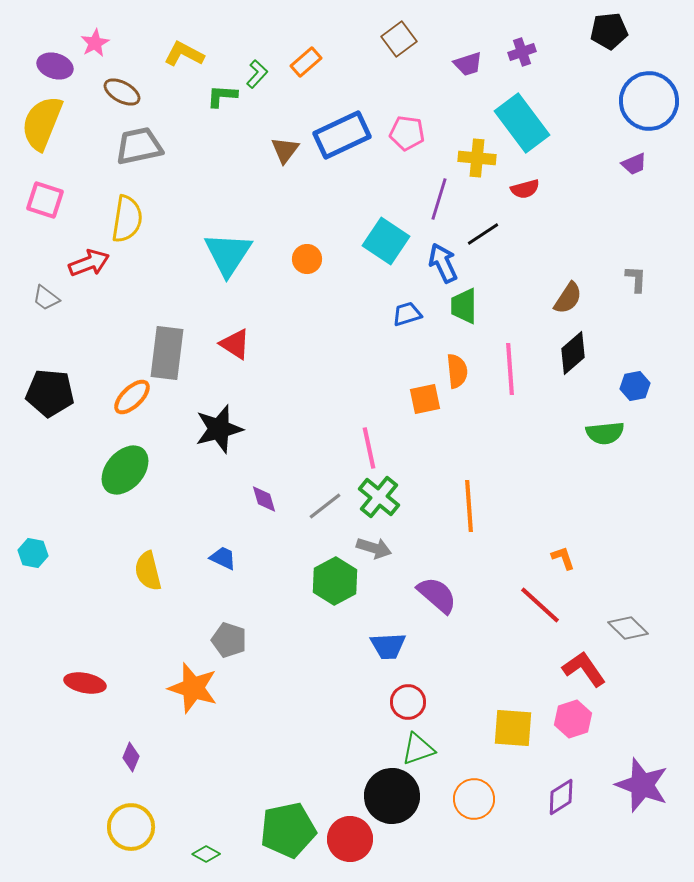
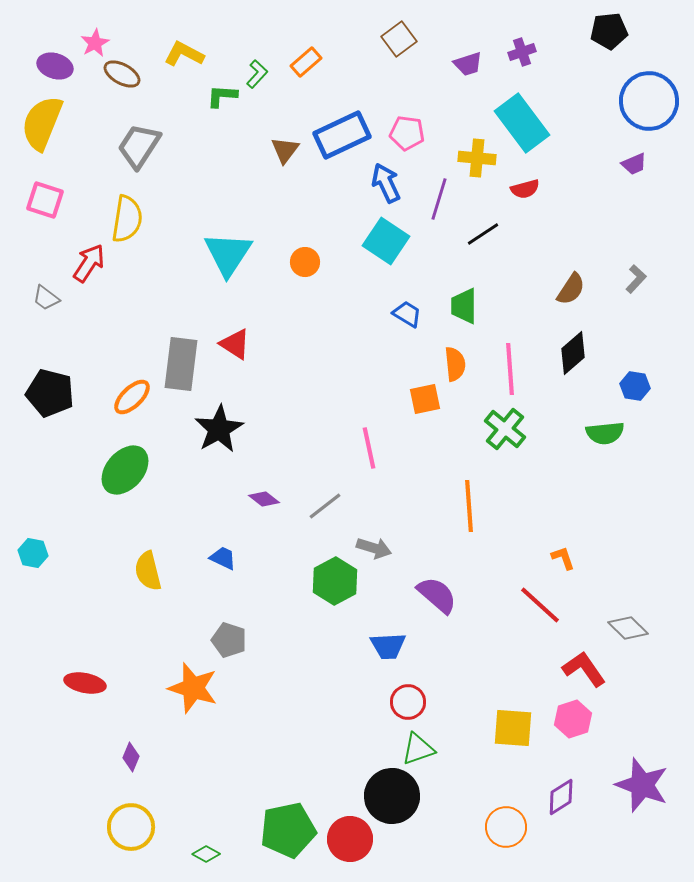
brown ellipse at (122, 92): moved 18 px up
gray trapezoid at (139, 146): rotated 45 degrees counterclockwise
orange circle at (307, 259): moved 2 px left, 3 px down
red arrow at (89, 263): rotated 36 degrees counterclockwise
blue arrow at (443, 263): moved 57 px left, 80 px up
gray L-shape at (636, 279): rotated 40 degrees clockwise
brown semicircle at (568, 298): moved 3 px right, 9 px up
blue trapezoid at (407, 314): rotated 48 degrees clockwise
gray rectangle at (167, 353): moved 14 px right, 11 px down
orange semicircle at (457, 371): moved 2 px left, 7 px up
blue hexagon at (635, 386): rotated 20 degrees clockwise
black pentagon at (50, 393): rotated 9 degrees clockwise
black star at (219, 429): rotated 15 degrees counterclockwise
green cross at (379, 497): moved 126 px right, 68 px up
purple diamond at (264, 499): rotated 36 degrees counterclockwise
orange circle at (474, 799): moved 32 px right, 28 px down
